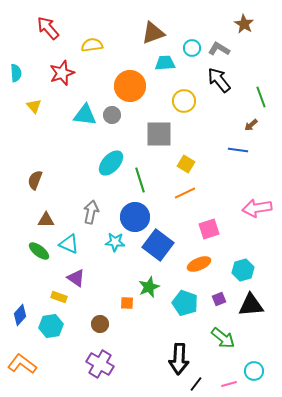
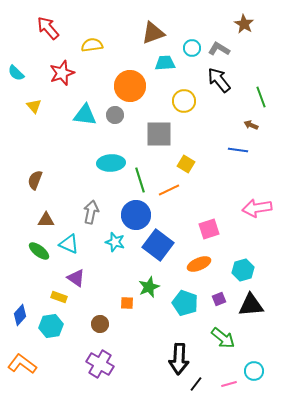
cyan semicircle at (16, 73): rotated 138 degrees clockwise
gray circle at (112, 115): moved 3 px right
brown arrow at (251, 125): rotated 64 degrees clockwise
cyan ellipse at (111, 163): rotated 44 degrees clockwise
orange line at (185, 193): moved 16 px left, 3 px up
blue circle at (135, 217): moved 1 px right, 2 px up
cyan star at (115, 242): rotated 12 degrees clockwise
